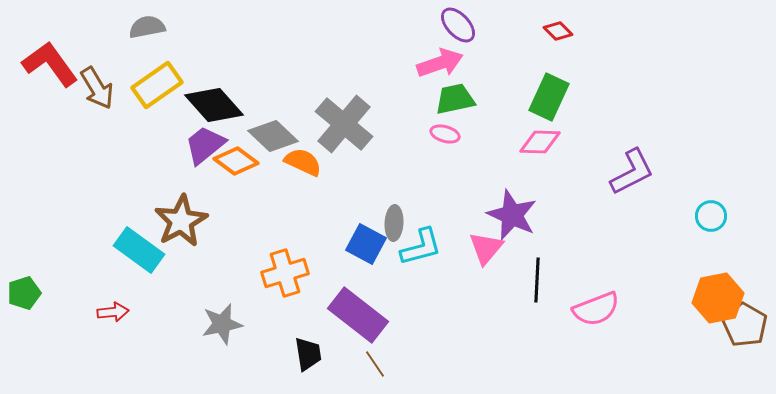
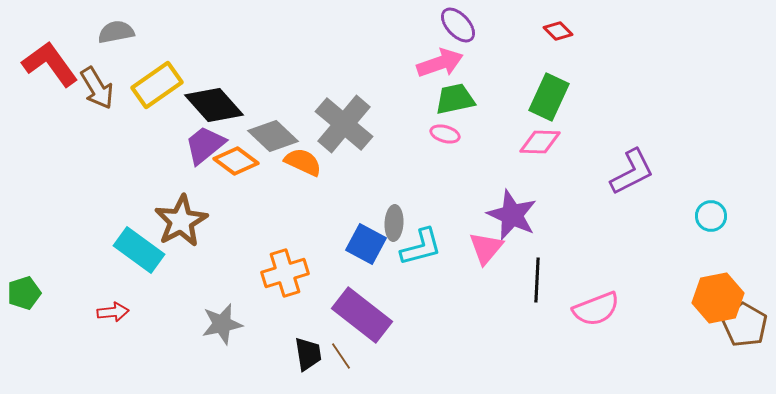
gray semicircle: moved 31 px left, 5 px down
purple rectangle: moved 4 px right
brown line: moved 34 px left, 8 px up
